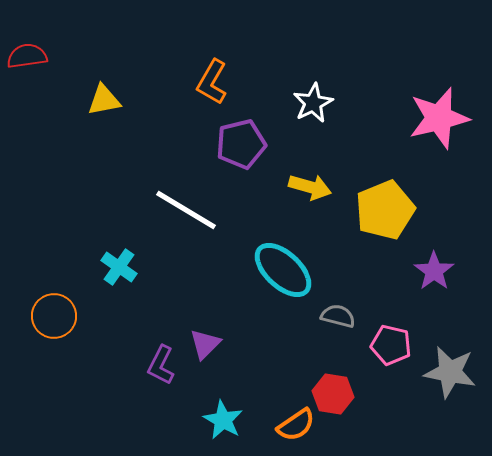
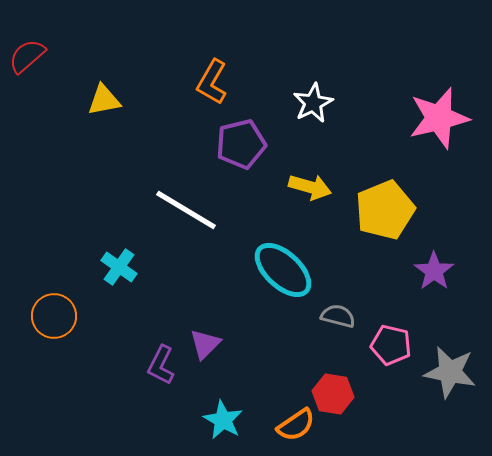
red semicircle: rotated 33 degrees counterclockwise
